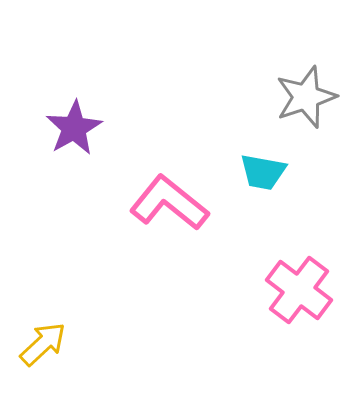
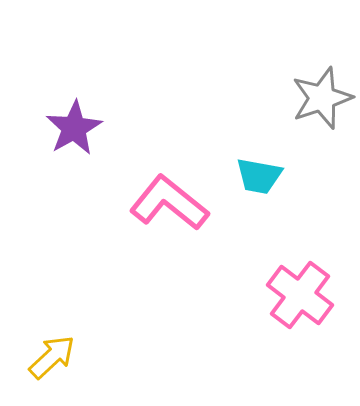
gray star: moved 16 px right, 1 px down
cyan trapezoid: moved 4 px left, 4 px down
pink cross: moved 1 px right, 5 px down
yellow arrow: moved 9 px right, 13 px down
